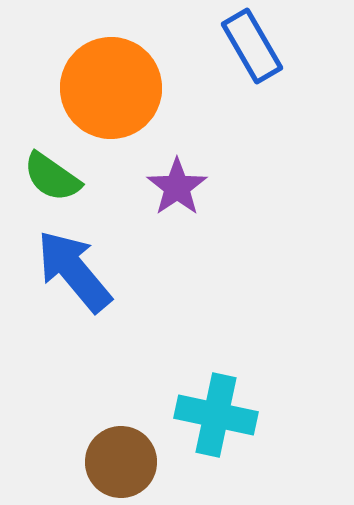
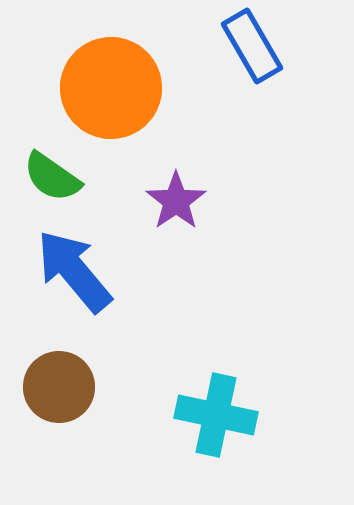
purple star: moved 1 px left, 14 px down
brown circle: moved 62 px left, 75 px up
